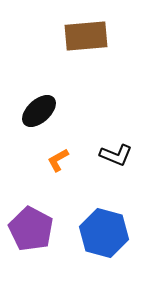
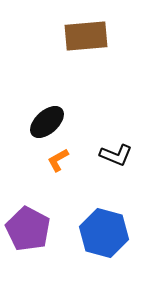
black ellipse: moved 8 px right, 11 px down
purple pentagon: moved 3 px left
